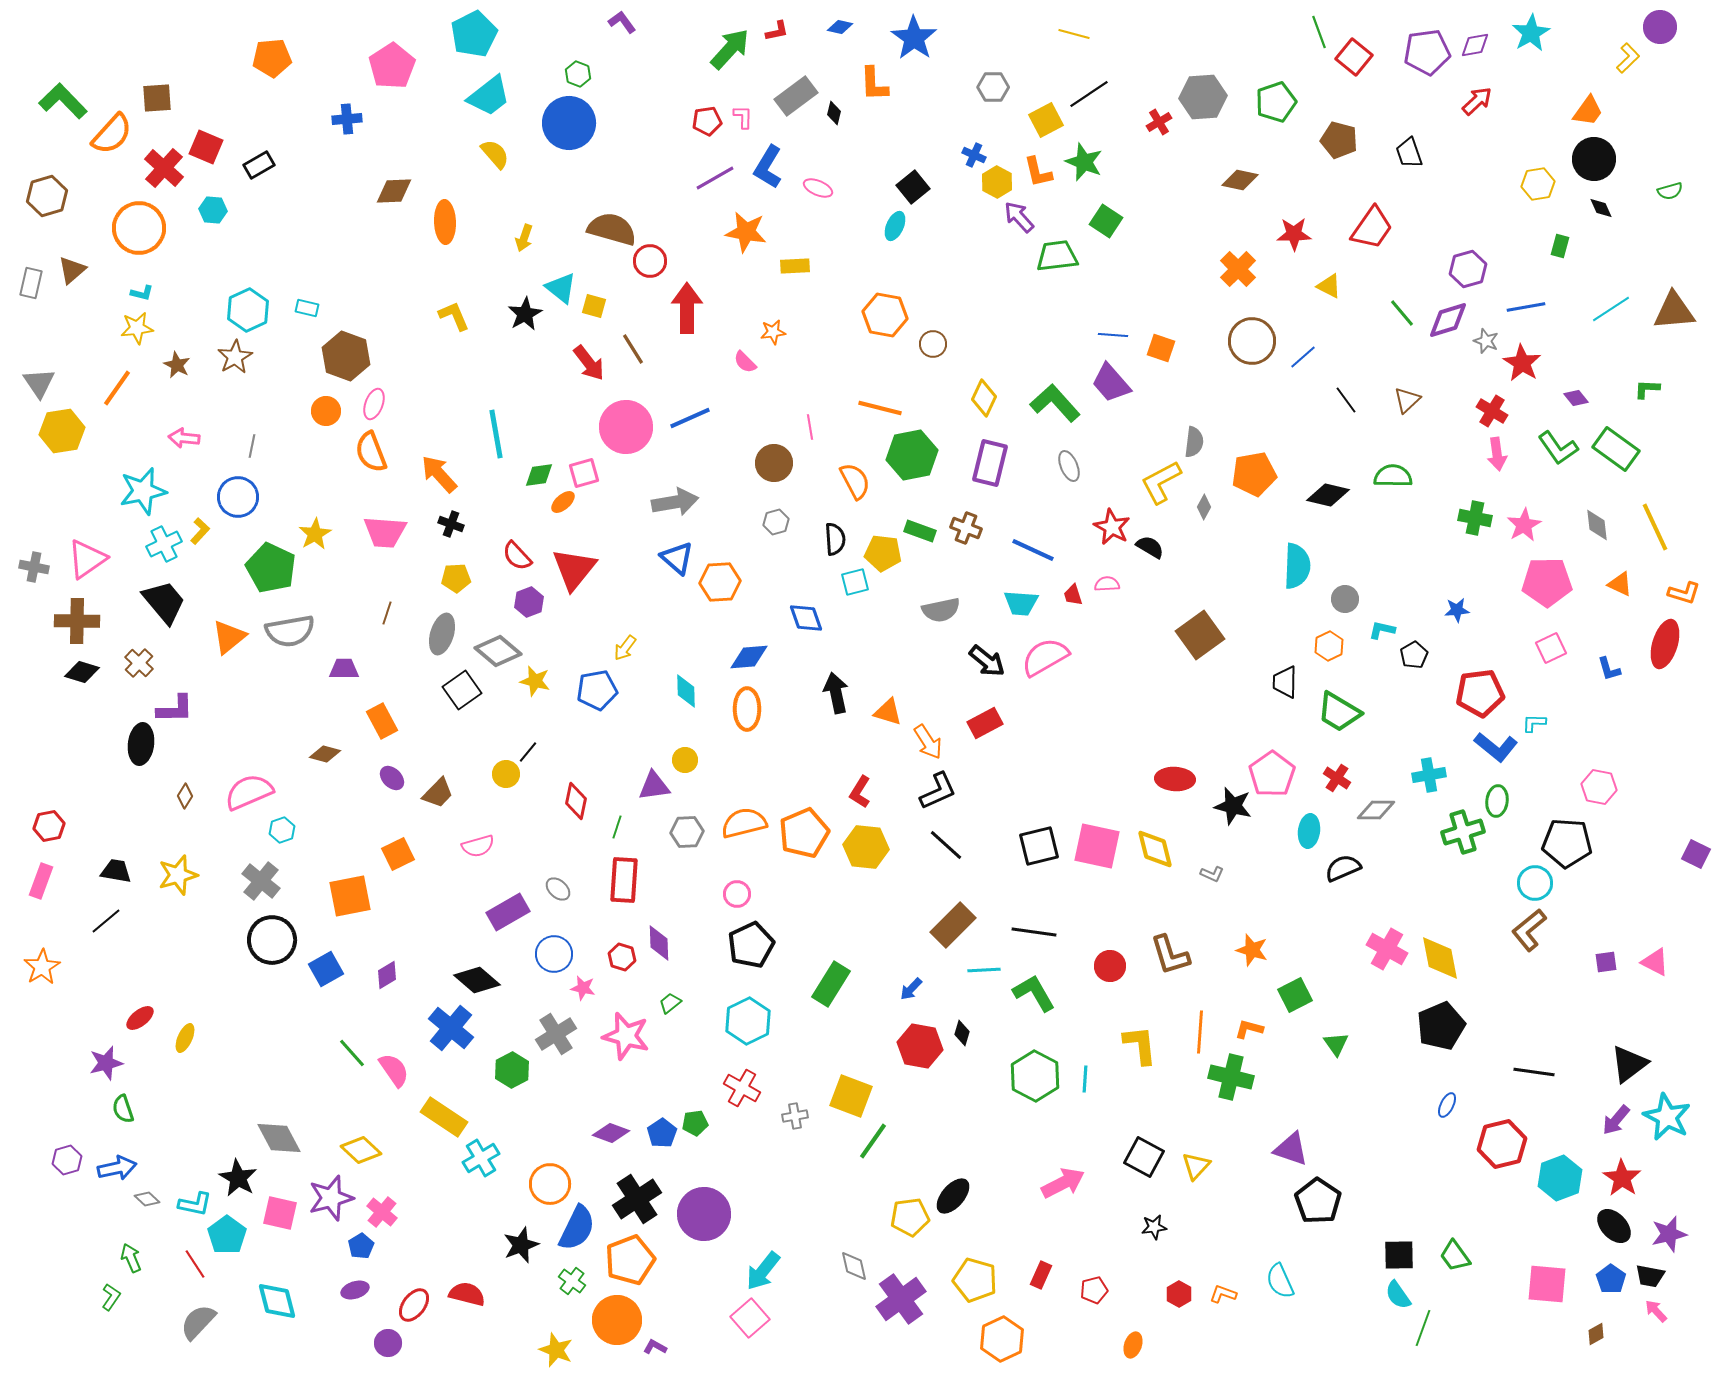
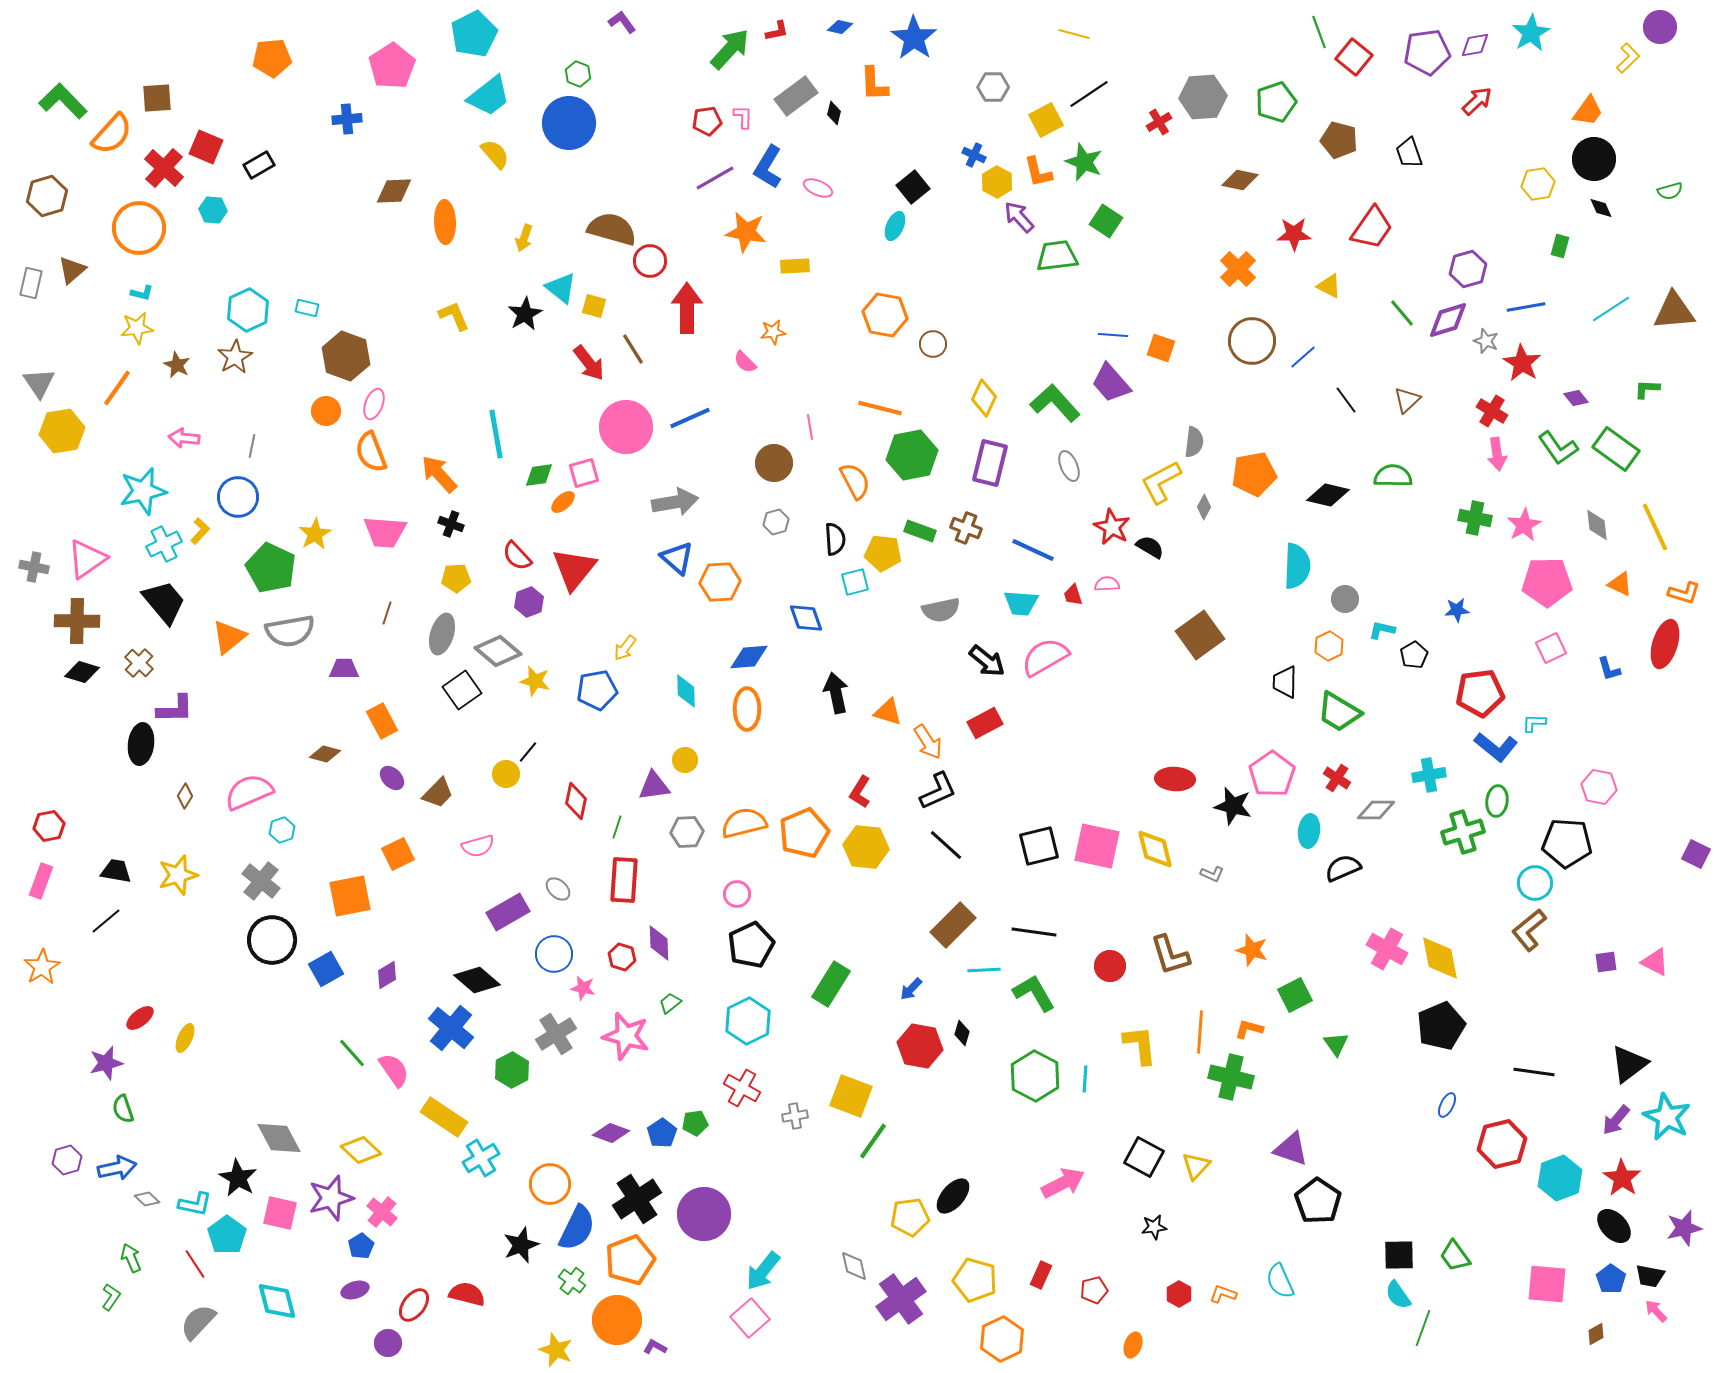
purple star at (1669, 1234): moved 15 px right, 6 px up
